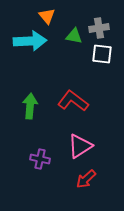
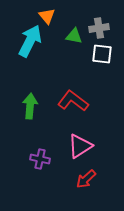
cyan arrow: rotated 60 degrees counterclockwise
